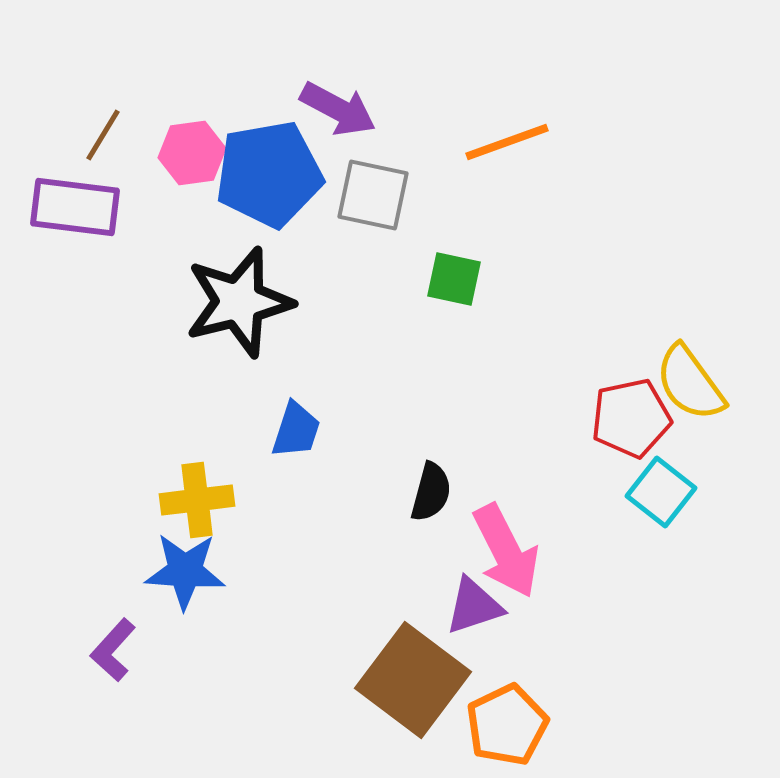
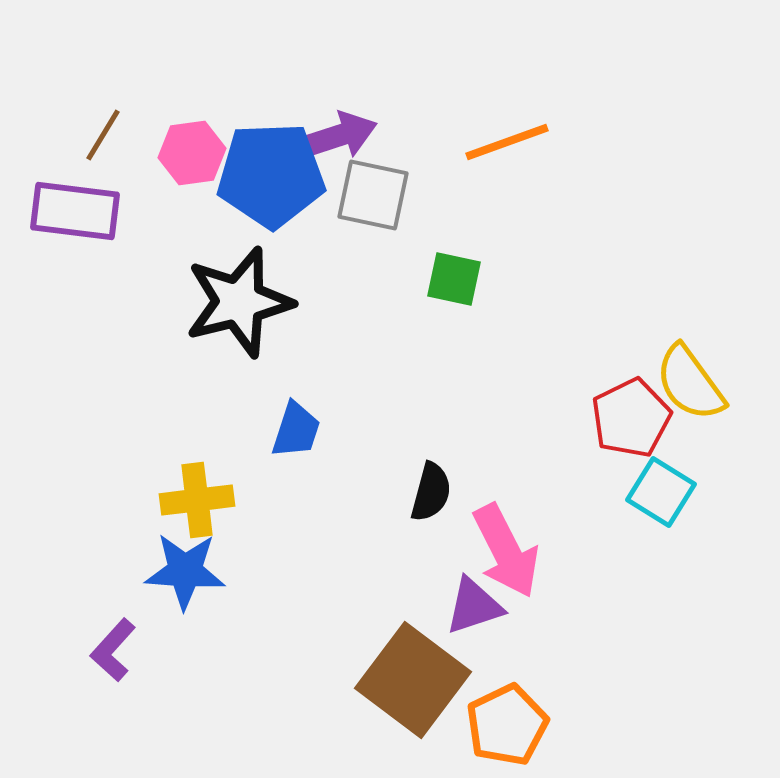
purple arrow: moved 27 px down; rotated 46 degrees counterclockwise
blue pentagon: moved 2 px right, 1 px down; rotated 8 degrees clockwise
purple rectangle: moved 4 px down
red pentagon: rotated 14 degrees counterclockwise
cyan square: rotated 6 degrees counterclockwise
